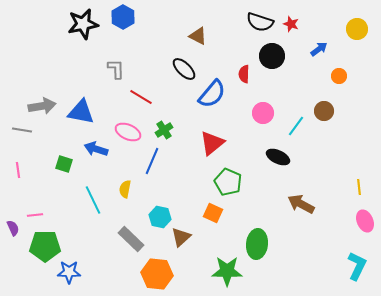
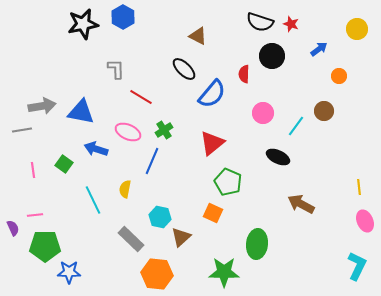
gray line at (22, 130): rotated 18 degrees counterclockwise
green square at (64, 164): rotated 18 degrees clockwise
pink line at (18, 170): moved 15 px right
green star at (227, 271): moved 3 px left, 1 px down
